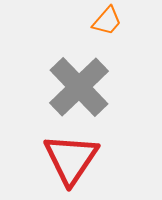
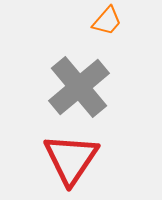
gray cross: rotated 4 degrees clockwise
